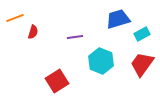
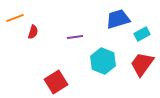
cyan hexagon: moved 2 px right
red square: moved 1 px left, 1 px down
